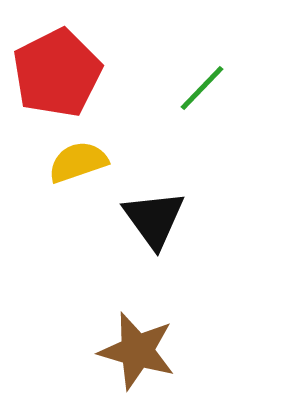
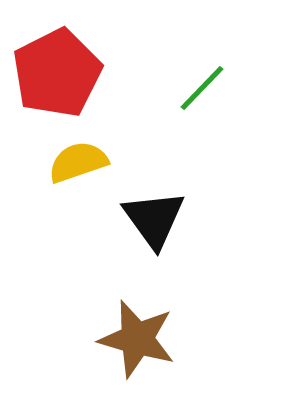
brown star: moved 12 px up
